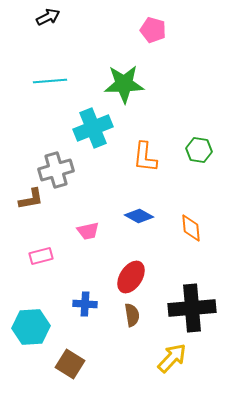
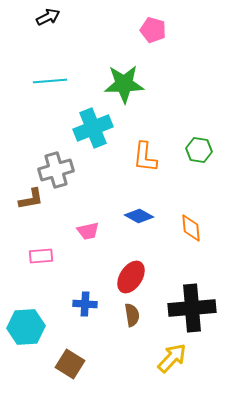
pink rectangle: rotated 10 degrees clockwise
cyan hexagon: moved 5 px left
